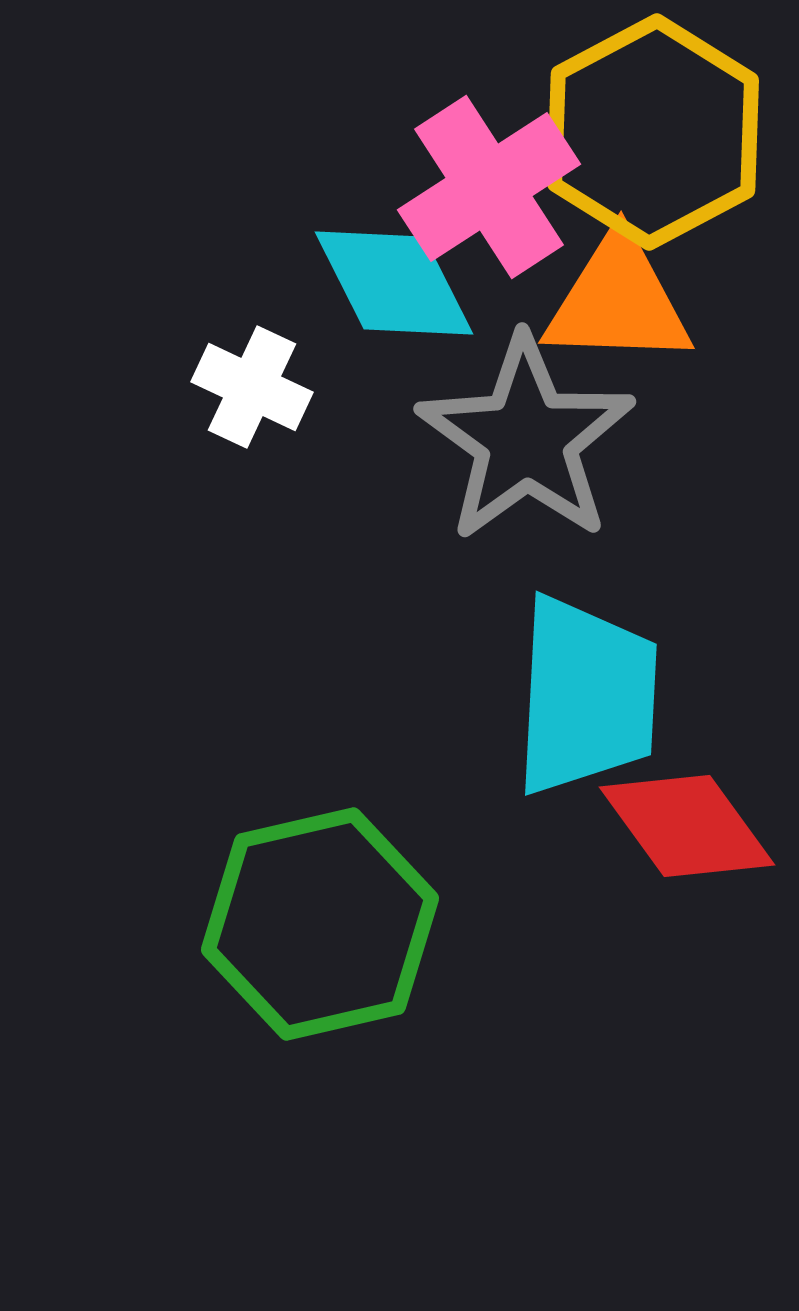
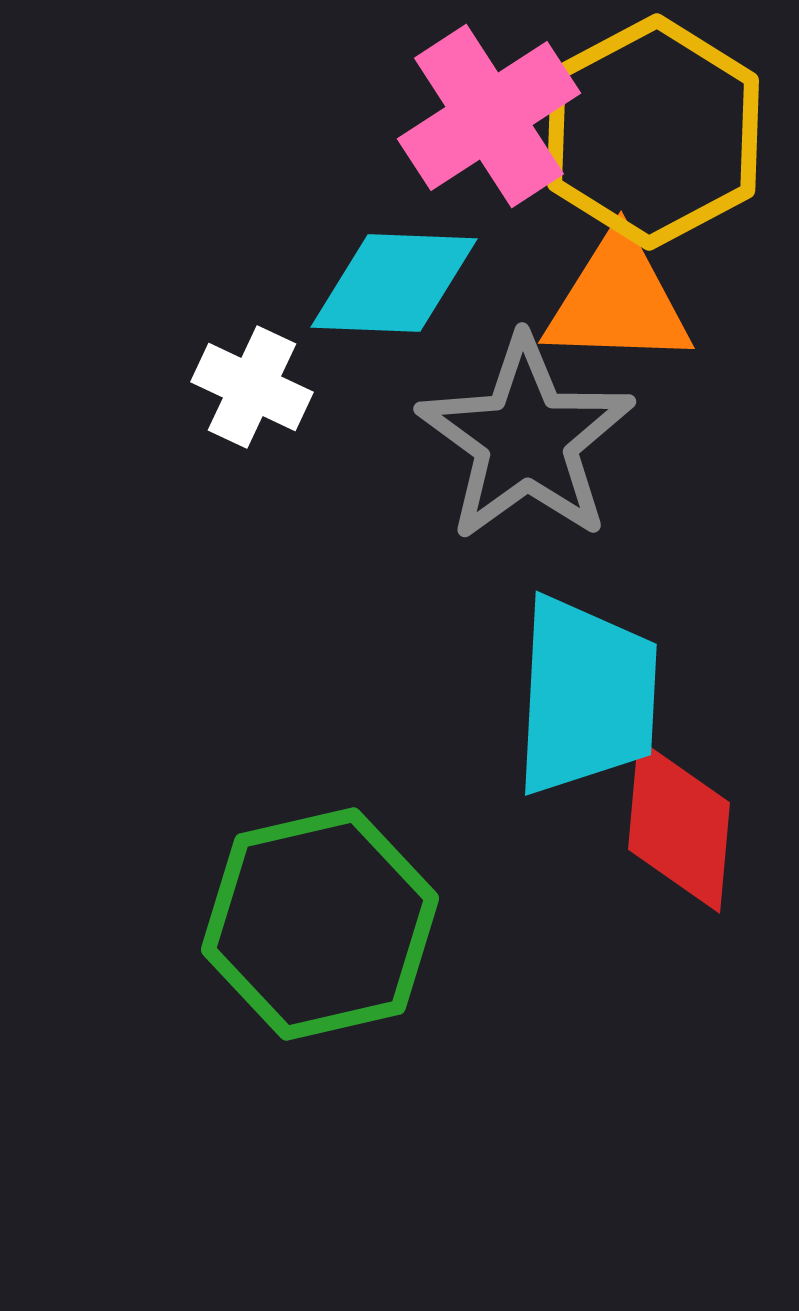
pink cross: moved 71 px up
cyan diamond: rotated 61 degrees counterclockwise
red diamond: moved 8 px left; rotated 41 degrees clockwise
